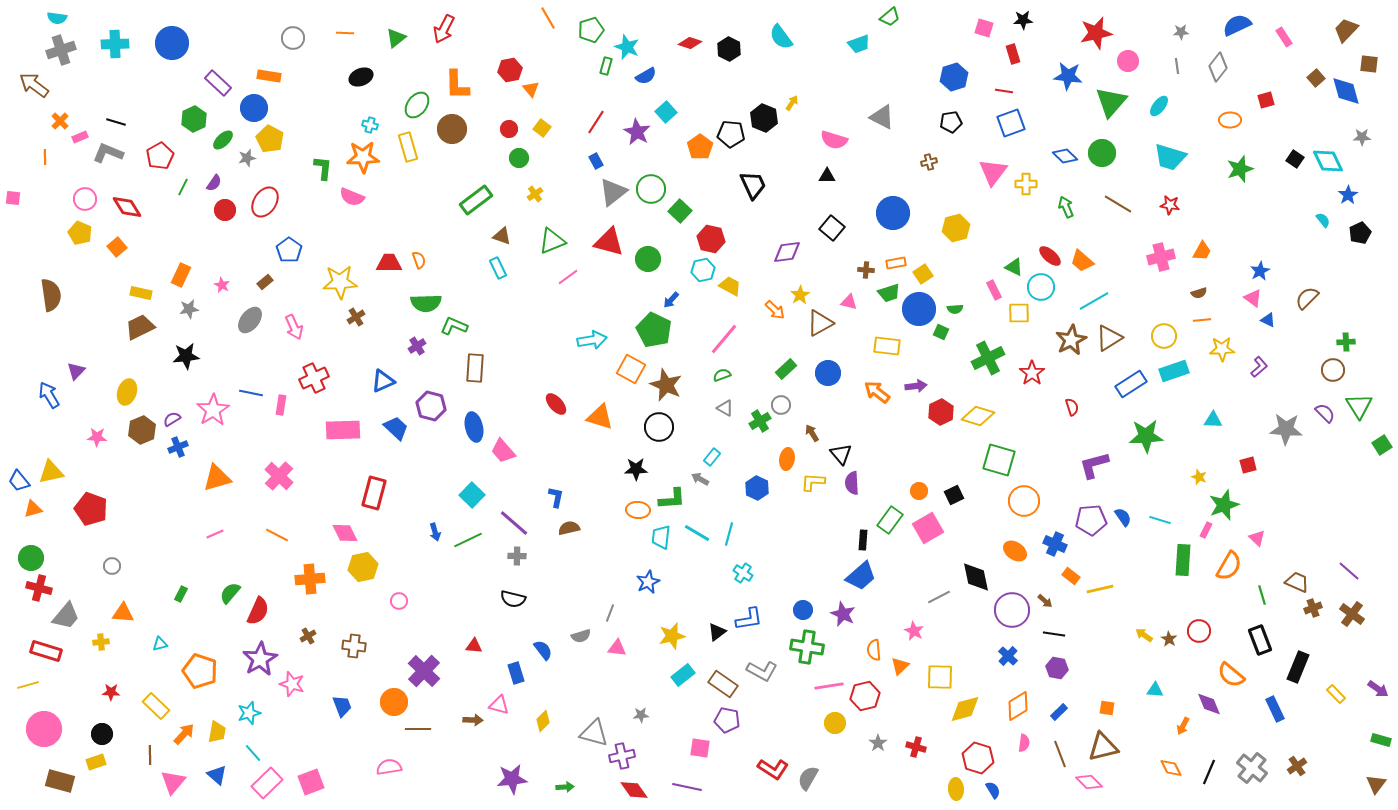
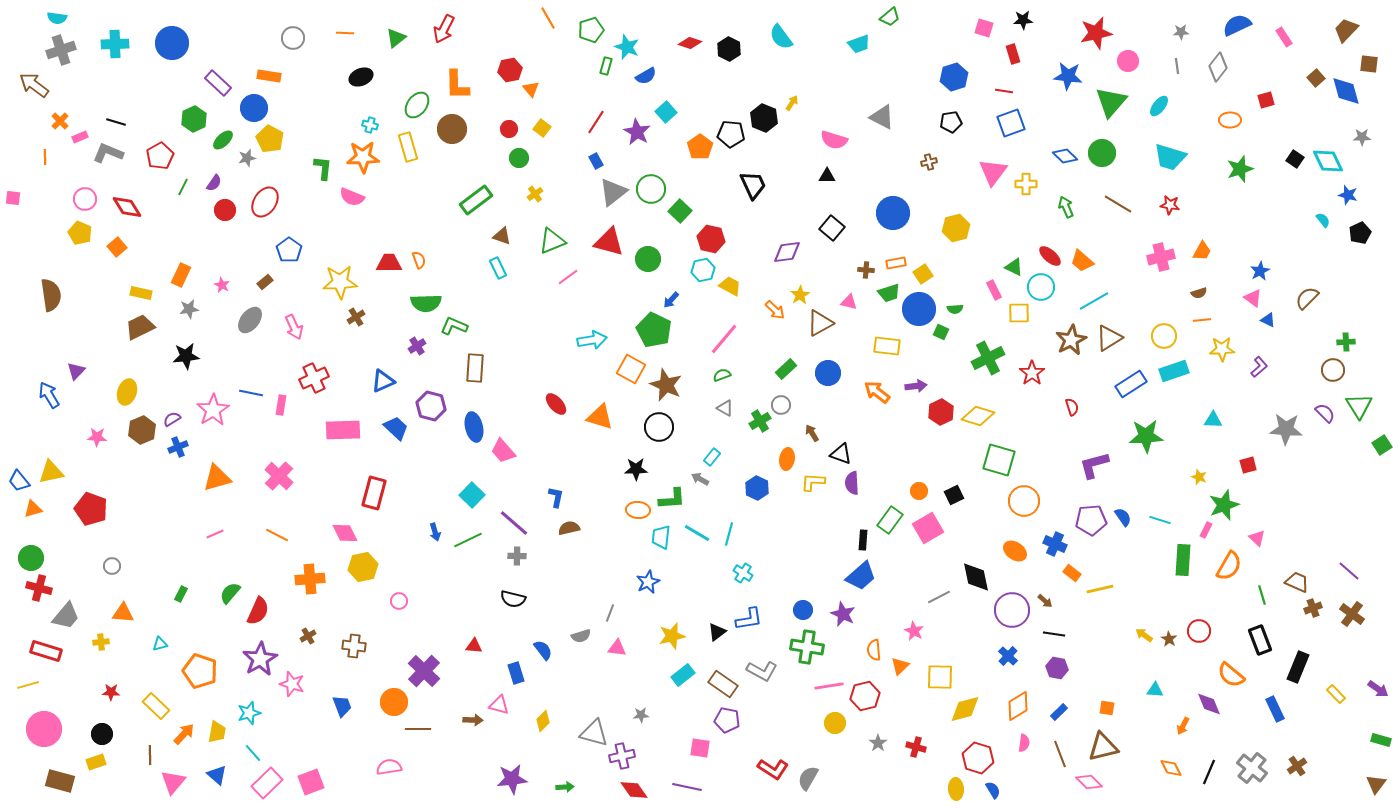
blue star at (1348, 195): rotated 24 degrees counterclockwise
black triangle at (841, 454): rotated 30 degrees counterclockwise
orange rectangle at (1071, 576): moved 1 px right, 3 px up
